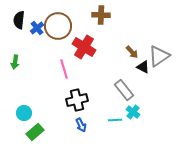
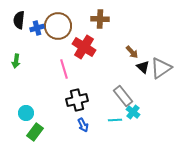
brown cross: moved 1 px left, 4 px down
blue cross: rotated 24 degrees clockwise
gray triangle: moved 2 px right, 12 px down
green arrow: moved 1 px right, 1 px up
black triangle: rotated 16 degrees clockwise
gray rectangle: moved 1 px left, 6 px down
cyan circle: moved 2 px right
blue arrow: moved 2 px right
green rectangle: rotated 12 degrees counterclockwise
